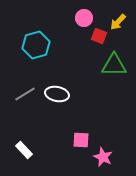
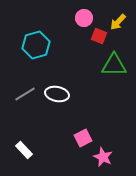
pink square: moved 2 px right, 2 px up; rotated 30 degrees counterclockwise
